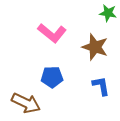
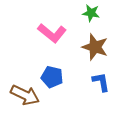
green star: moved 17 px left
blue pentagon: rotated 15 degrees clockwise
blue L-shape: moved 4 px up
brown arrow: moved 1 px left, 8 px up
